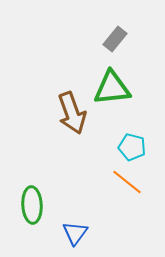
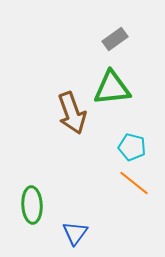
gray rectangle: rotated 15 degrees clockwise
orange line: moved 7 px right, 1 px down
